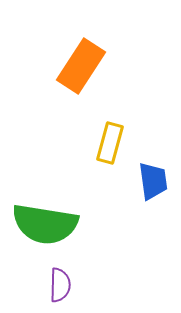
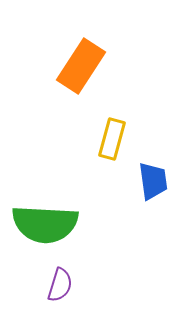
yellow rectangle: moved 2 px right, 4 px up
green semicircle: rotated 6 degrees counterclockwise
purple semicircle: rotated 16 degrees clockwise
